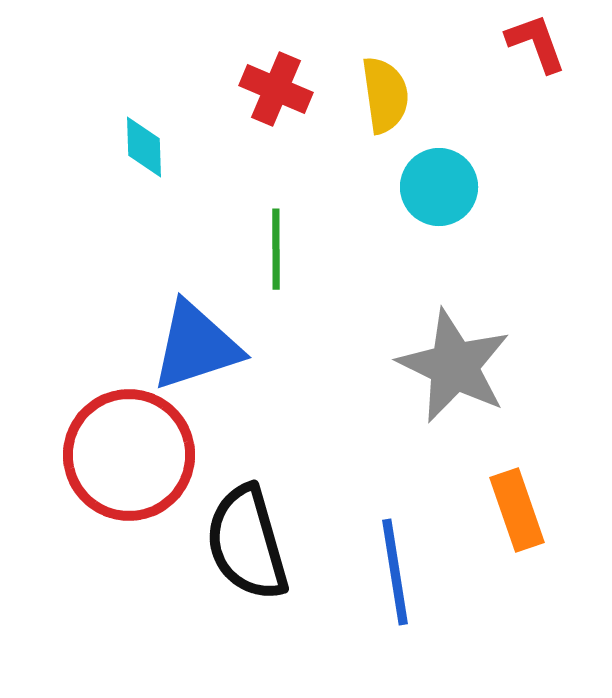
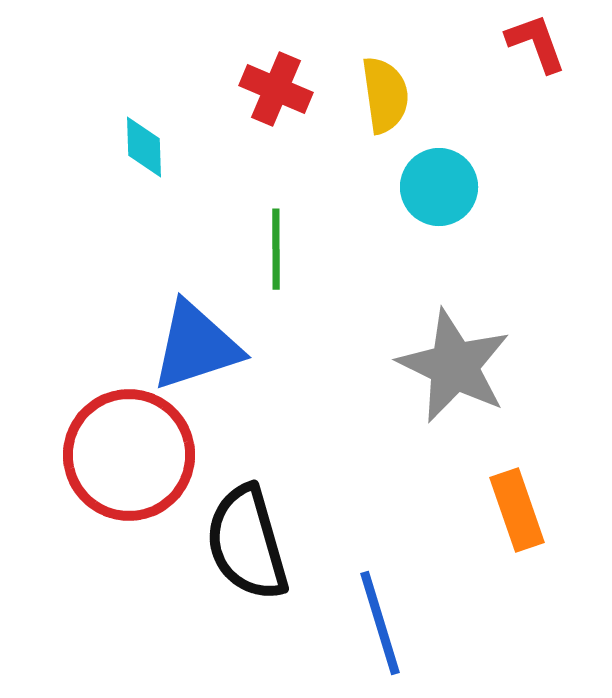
blue line: moved 15 px left, 51 px down; rotated 8 degrees counterclockwise
